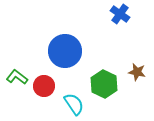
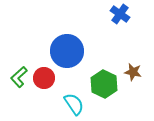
blue circle: moved 2 px right
brown star: moved 4 px left
green L-shape: moved 2 px right; rotated 80 degrees counterclockwise
red circle: moved 8 px up
